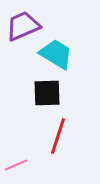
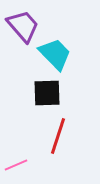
purple trapezoid: rotated 72 degrees clockwise
cyan trapezoid: moved 1 px left; rotated 15 degrees clockwise
